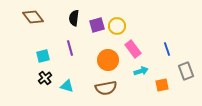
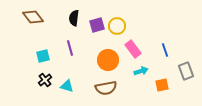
blue line: moved 2 px left, 1 px down
black cross: moved 2 px down
